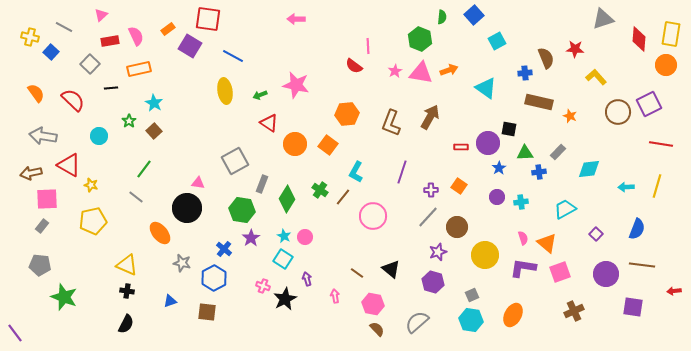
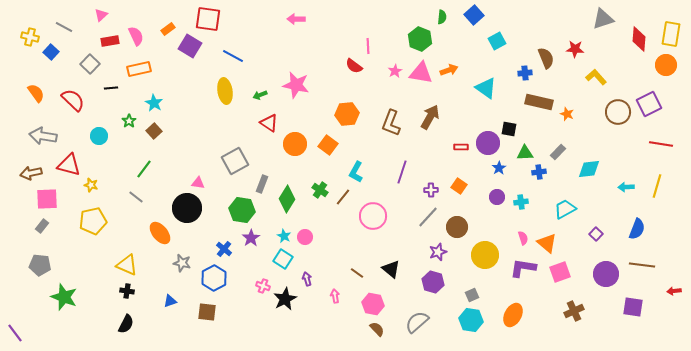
orange star at (570, 116): moved 3 px left, 2 px up
red triangle at (69, 165): rotated 15 degrees counterclockwise
